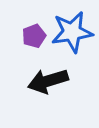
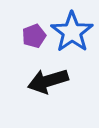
blue star: rotated 27 degrees counterclockwise
